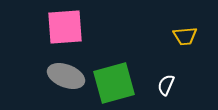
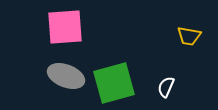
yellow trapezoid: moved 4 px right; rotated 15 degrees clockwise
white semicircle: moved 2 px down
